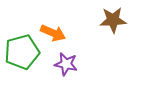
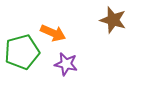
brown star: rotated 20 degrees clockwise
